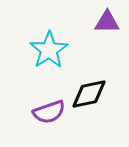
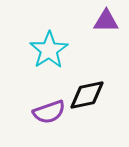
purple triangle: moved 1 px left, 1 px up
black diamond: moved 2 px left, 1 px down
